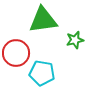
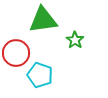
green star: rotated 24 degrees counterclockwise
cyan pentagon: moved 2 px left, 2 px down; rotated 10 degrees clockwise
